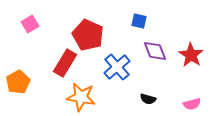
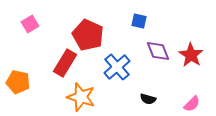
purple diamond: moved 3 px right
orange pentagon: rotated 30 degrees counterclockwise
orange star: rotated 8 degrees clockwise
pink semicircle: rotated 30 degrees counterclockwise
